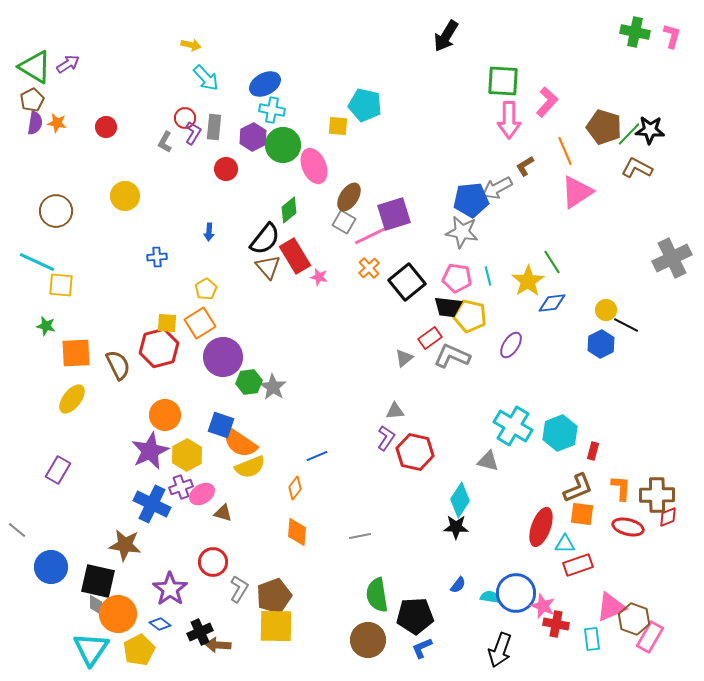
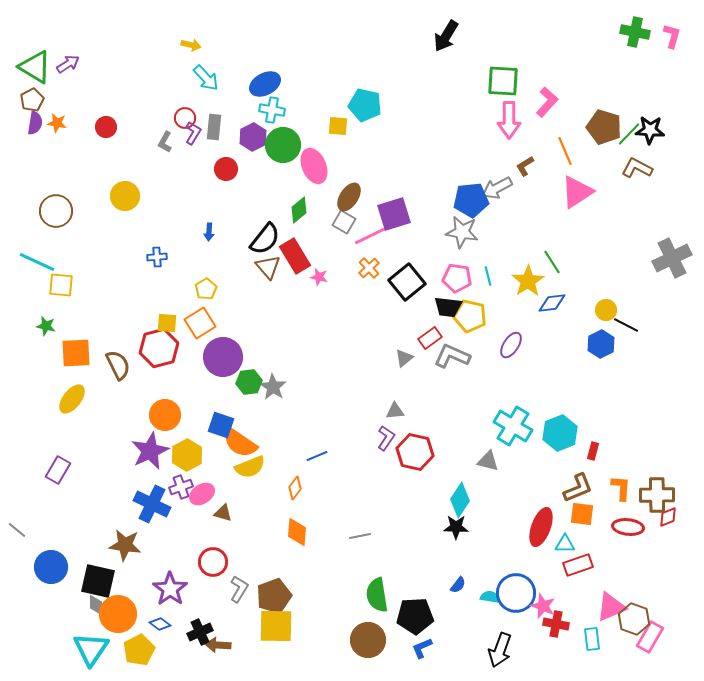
green diamond at (289, 210): moved 10 px right
red ellipse at (628, 527): rotated 8 degrees counterclockwise
